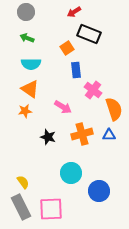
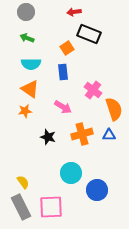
red arrow: rotated 24 degrees clockwise
blue rectangle: moved 13 px left, 2 px down
blue circle: moved 2 px left, 1 px up
pink square: moved 2 px up
